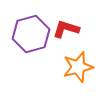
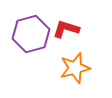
orange star: moved 3 px left, 1 px down
